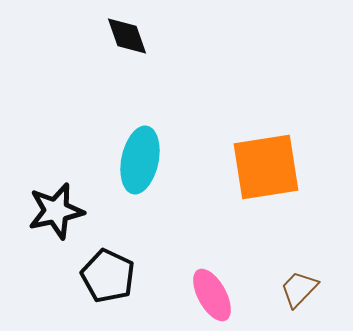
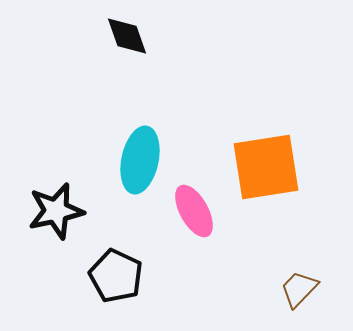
black pentagon: moved 8 px right
pink ellipse: moved 18 px left, 84 px up
